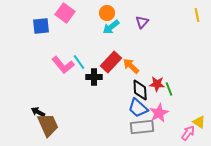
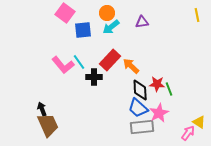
purple triangle: rotated 40 degrees clockwise
blue square: moved 42 px right, 4 px down
red rectangle: moved 1 px left, 2 px up
black arrow: moved 4 px right, 3 px up; rotated 40 degrees clockwise
